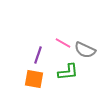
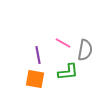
gray semicircle: rotated 105 degrees counterclockwise
purple line: rotated 30 degrees counterclockwise
orange square: moved 1 px right
